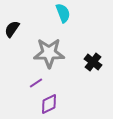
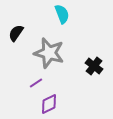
cyan semicircle: moved 1 px left, 1 px down
black semicircle: moved 4 px right, 4 px down
gray star: rotated 16 degrees clockwise
black cross: moved 1 px right, 4 px down
